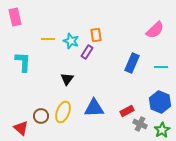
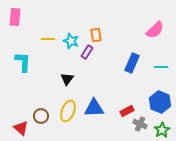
pink rectangle: rotated 18 degrees clockwise
yellow ellipse: moved 5 px right, 1 px up
